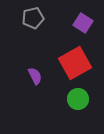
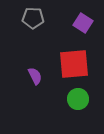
gray pentagon: rotated 15 degrees clockwise
red square: moved 1 px left, 1 px down; rotated 24 degrees clockwise
